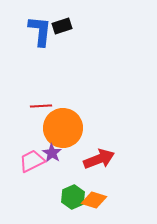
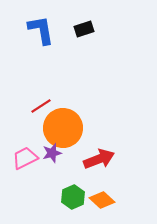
black rectangle: moved 22 px right, 3 px down
blue L-shape: moved 1 px right, 1 px up; rotated 16 degrees counterclockwise
red line: rotated 30 degrees counterclockwise
purple star: rotated 24 degrees clockwise
pink trapezoid: moved 7 px left, 3 px up
orange diamond: moved 8 px right; rotated 25 degrees clockwise
